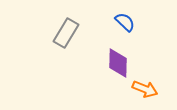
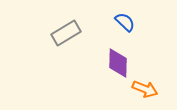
gray rectangle: rotated 28 degrees clockwise
